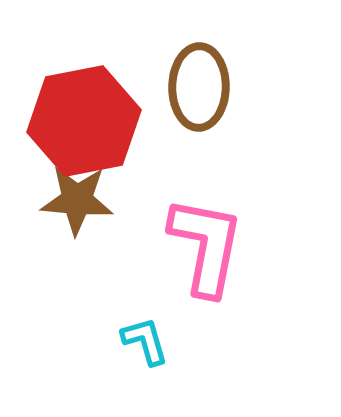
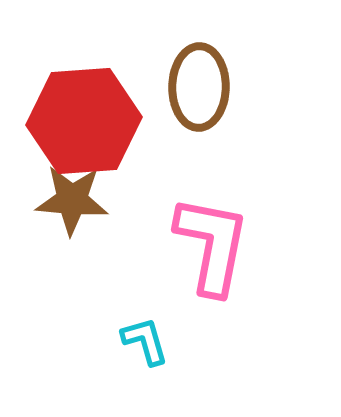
red hexagon: rotated 7 degrees clockwise
brown star: moved 5 px left
pink L-shape: moved 6 px right, 1 px up
